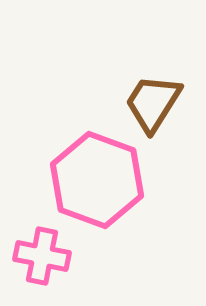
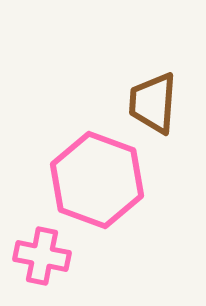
brown trapezoid: rotated 28 degrees counterclockwise
